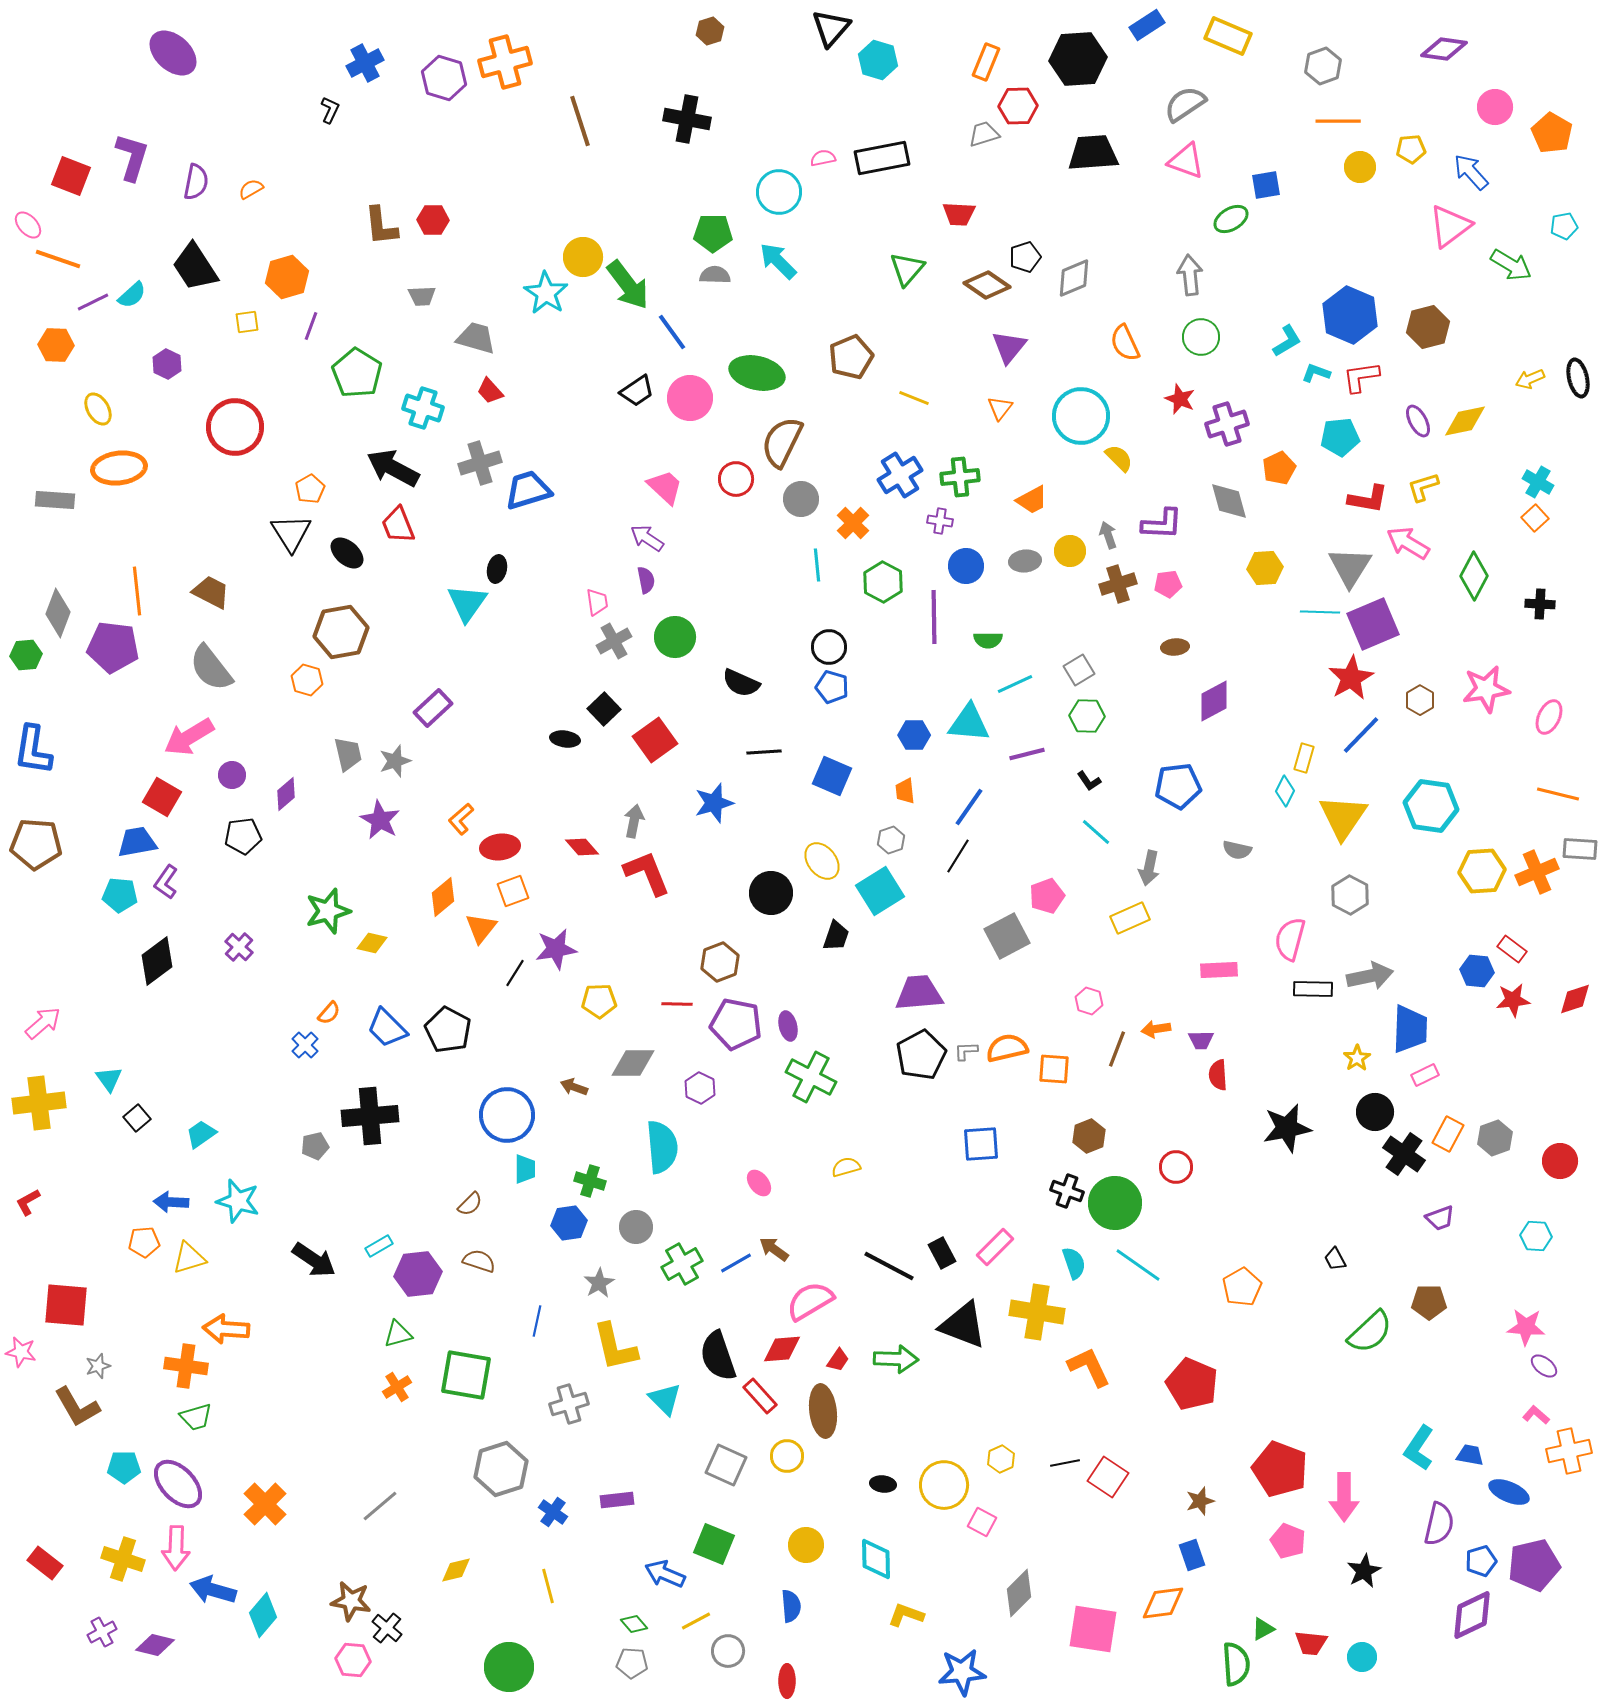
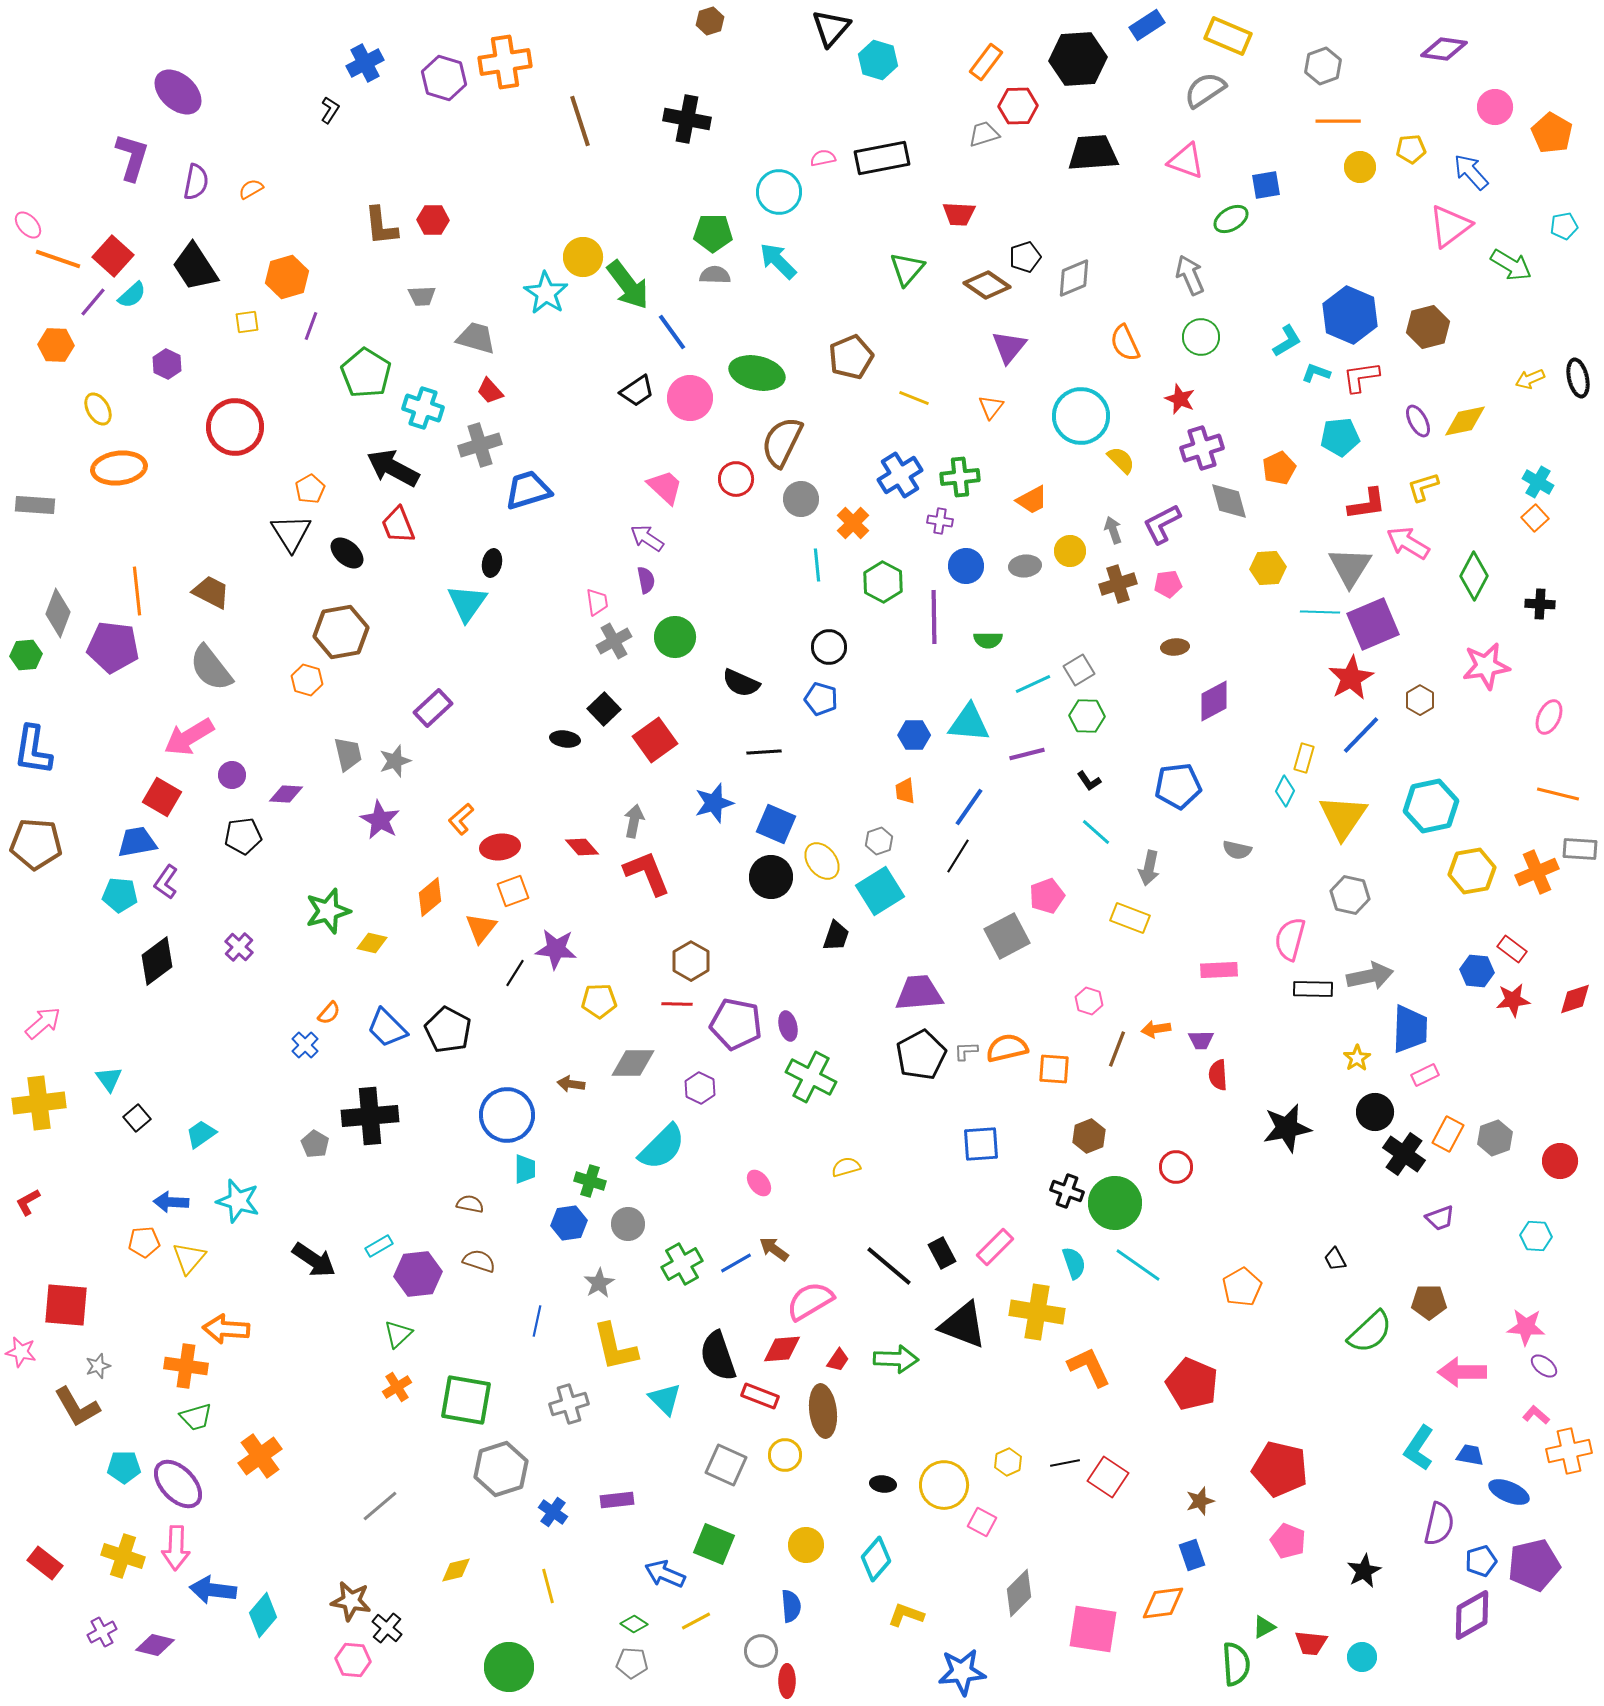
brown hexagon at (710, 31): moved 10 px up
purple ellipse at (173, 53): moved 5 px right, 39 px down
orange cross at (505, 62): rotated 6 degrees clockwise
orange rectangle at (986, 62): rotated 15 degrees clockwise
gray semicircle at (1185, 104): moved 20 px right, 14 px up
black L-shape at (330, 110): rotated 8 degrees clockwise
red square at (71, 176): moved 42 px right, 80 px down; rotated 21 degrees clockwise
gray arrow at (1190, 275): rotated 18 degrees counterclockwise
purple line at (93, 302): rotated 24 degrees counterclockwise
green pentagon at (357, 373): moved 9 px right
orange triangle at (1000, 408): moved 9 px left, 1 px up
purple cross at (1227, 424): moved 25 px left, 24 px down
yellow semicircle at (1119, 458): moved 2 px right, 2 px down
gray cross at (480, 463): moved 18 px up
red L-shape at (1368, 499): moved 1 px left, 5 px down; rotated 18 degrees counterclockwise
gray rectangle at (55, 500): moved 20 px left, 5 px down
purple L-shape at (1162, 524): rotated 150 degrees clockwise
gray arrow at (1108, 535): moved 5 px right, 5 px up
gray ellipse at (1025, 561): moved 5 px down
yellow hexagon at (1265, 568): moved 3 px right
black ellipse at (497, 569): moved 5 px left, 6 px up
cyan line at (1015, 684): moved 18 px right
blue pentagon at (832, 687): moved 11 px left, 12 px down
pink star at (1486, 689): moved 23 px up
blue square at (832, 776): moved 56 px left, 48 px down
purple diamond at (286, 794): rotated 44 degrees clockwise
cyan hexagon at (1431, 806): rotated 20 degrees counterclockwise
gray hexagon at (891, 840): moved 12 px left, 1 px down
yellow hexagon at (1482, 871): moved 10 px left; rotated 6 degrees counterclockwise
black circle at (771, 893): moved 16 px up
gray hexagon at (1350, 895): rotated 15 degrees counterclockwise
orange diamond at (443, 897): moved 13 px left
yellow rectangle at (1130, 918): rotated 45 degrees clockwise
purple star at (556, 949): rotated 15 degrees clockwise
brown hexagon at (720, 962): moved 29 px left, 1 px up; rotated 9 degrees counterclockwise
brown arrow at (574, 1087): moved 3 px left, 3 px up; rotated 12 degrees counterclockwise
gray pentagon at (315, 1146): moved 2 px up; rotated 28 degrees counterclockwise
cyan semicircle at (662, 1147): rotated 50 degrees clockwise
brown semicircle at (470, 1204): rotated 124 degrees counterclockwise
gray circle at (636, 1227): moved 8 px left, 3 px up
yellow triangle at (189, 1258): rotated 33 degrees counterclockwise
black line at (889, 1266): rotated 12 degrees clockwise
green triangle at (398, 1334): rotated 28 degrees counterclockwise
green square at (466, 1375): moved 25 px down
red rectangle at (760, 1396): rotated 27 degrees counterclockwise
yellow circle at (787, 1456): moved 2 px left, 1 px up
yellow hexagon at (1001, 1459): moved 7 px right, 3 px down
red pentagon at (1280, 1469): rotated 8 degrees counterclockwise
pink arrow at (1344, 1497): moved 118 px right, 125 px up; rotated 90 degrees clockwise
orange cross at (265, 1504): moved 5 px left, 48 px up; rotated 9 degrees clockwise
yellow cross at (123, 1559): moved 3 px up
cyan diamond at (876, 1559): rotated 42 degrees clockwise
blue arrow at (213, 1590): rotated 9 degrees counterclockwise
purple diamond at (1472, 1615): rotated 4 degrees counterclockwise
green diamond at (634, 1624): rotated 16 degrees counterclockwise
green triangle at (1263, 1629): moved 1 px right, 2 px up
gray circle at (728, 1651): moved 33 px right
